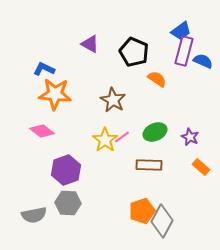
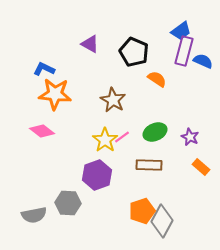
purple hexagon: moved 31 px right, 5 px down
